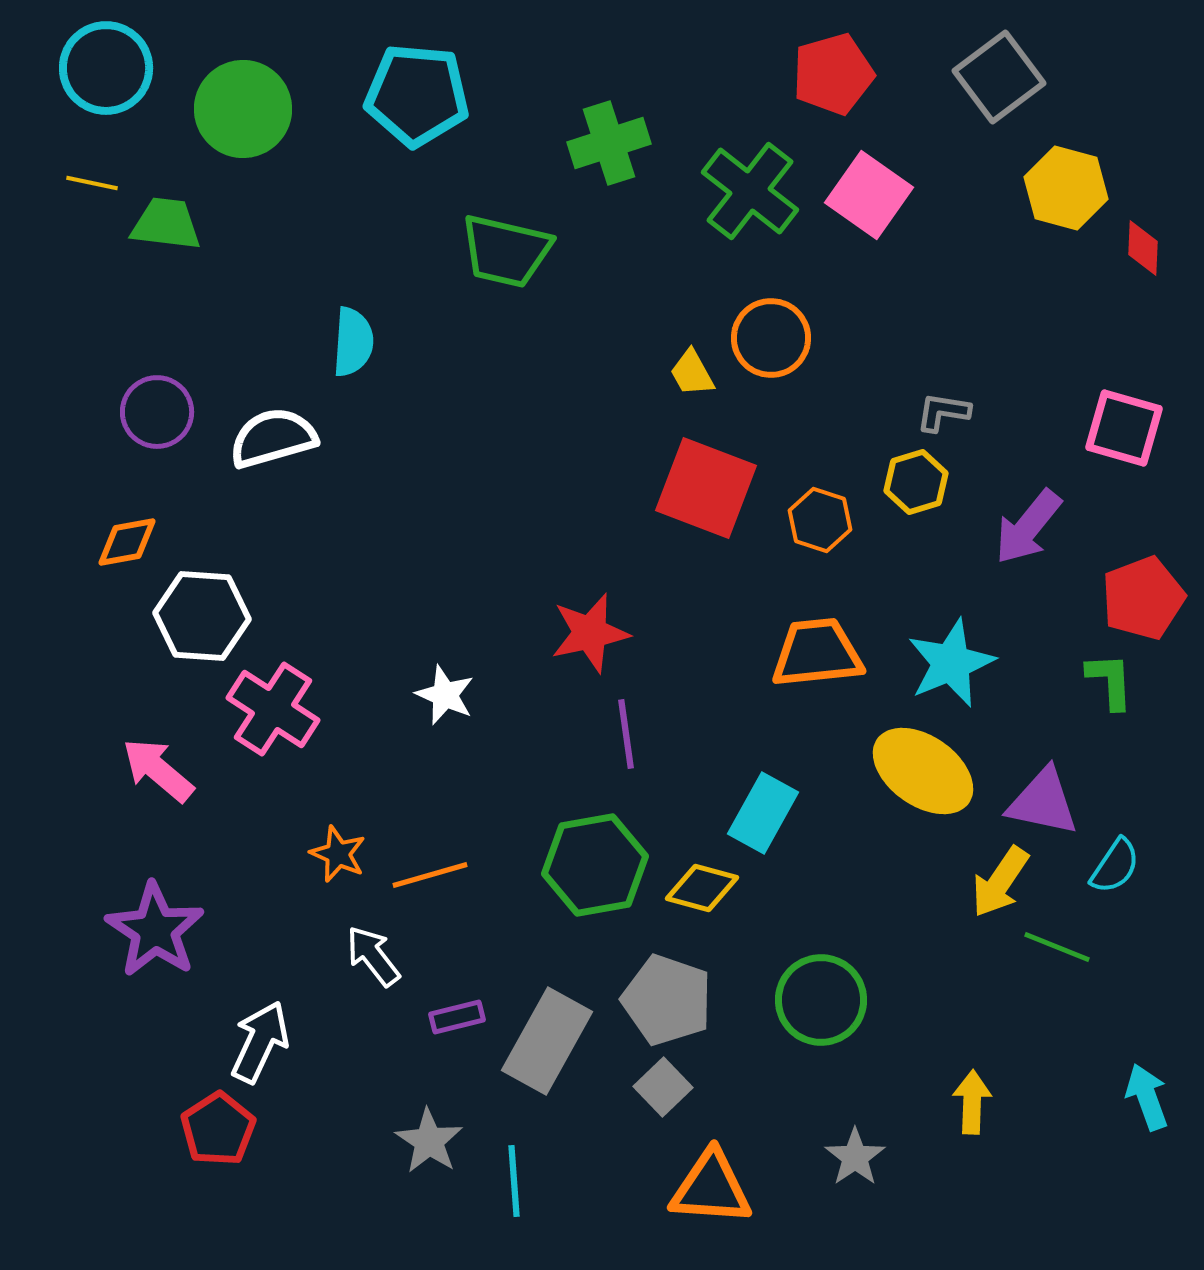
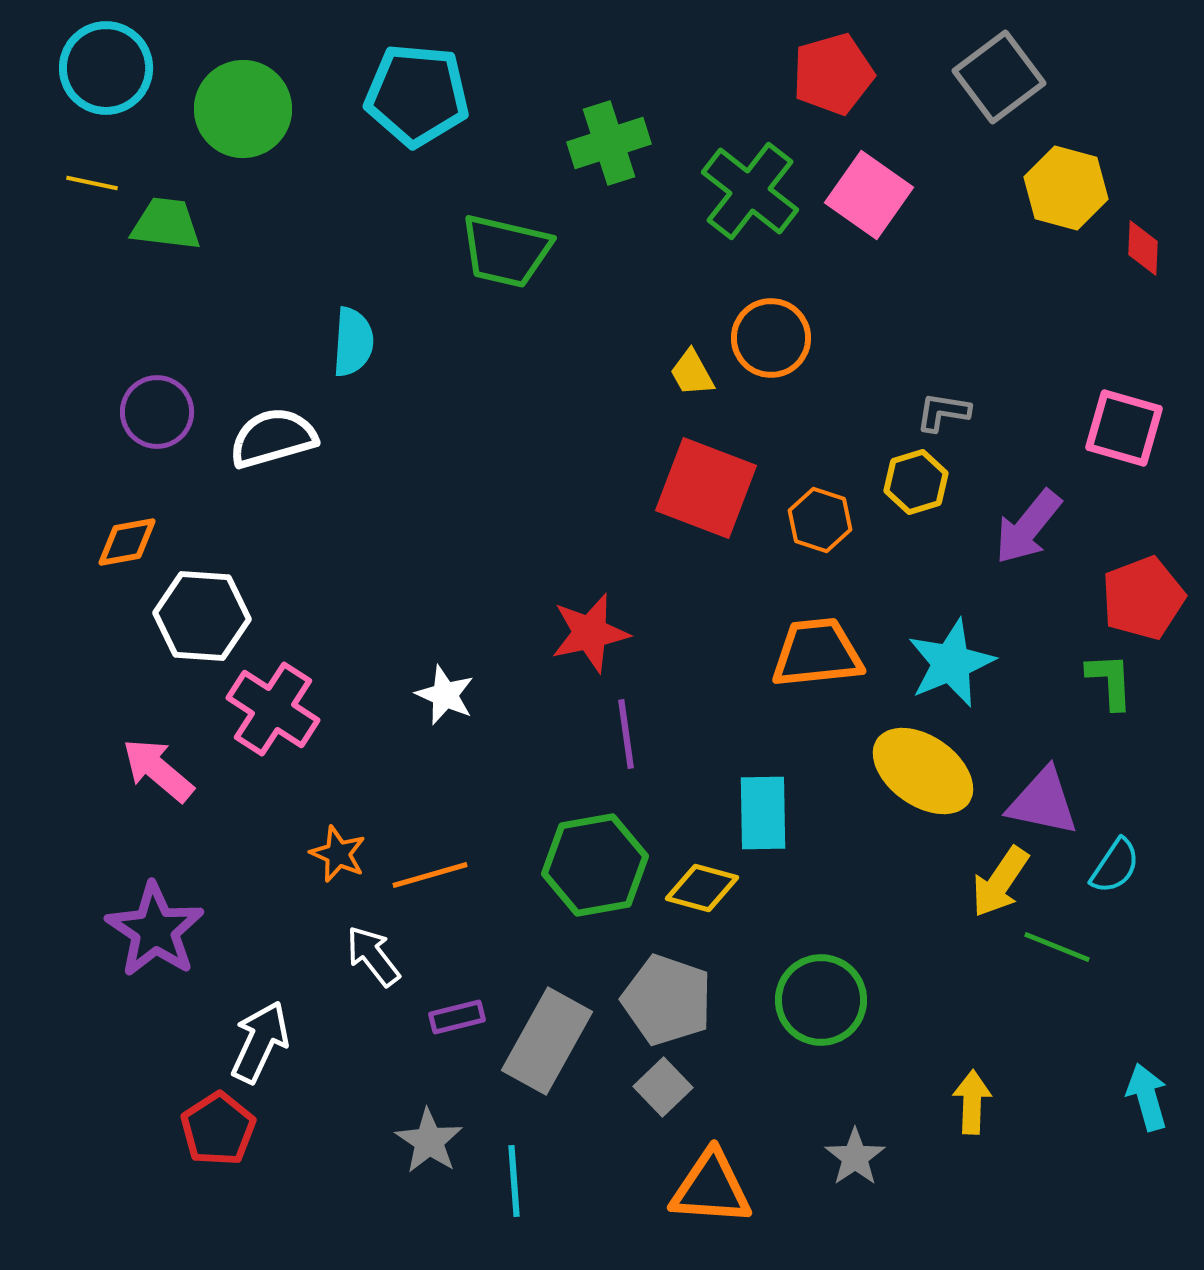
cyan rectangle at (763, 813): rotated 30 degrees counterclockwise
cyan arrow at (1147, 1097): rotated 4 degrees clockwise
